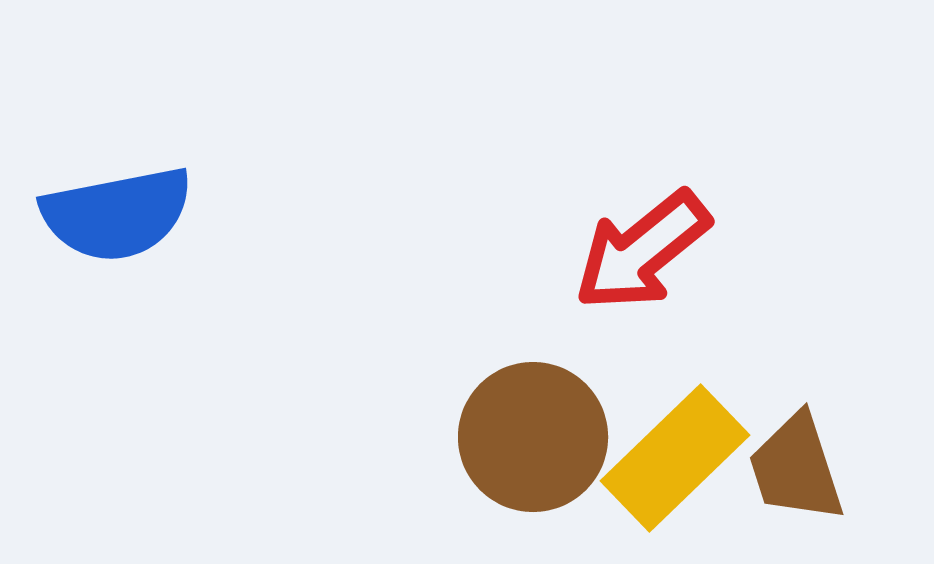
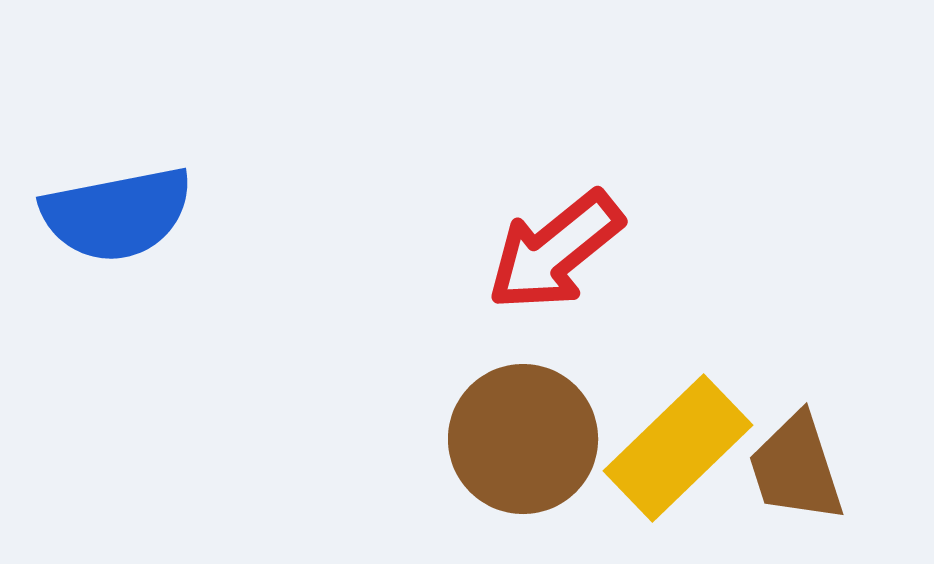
red arrow: moved 87 px left
brown circle: moved 10 px left, 2 px down
yellow rectangle: moved 3 px right, 10 px up
